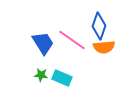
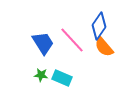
blue diamond: rotated 16 degrees clockwise
pink line: rotated 12 degrees clockwise
orange semicircle: rotated 55 degrees clockwise
